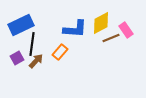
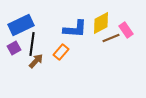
orange rectangle: moved 1 px right
purple square: moved 3 px left, 10 px up
